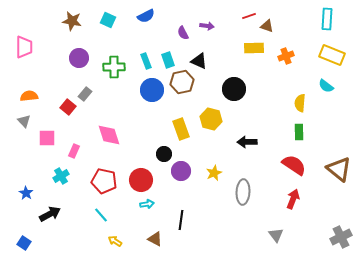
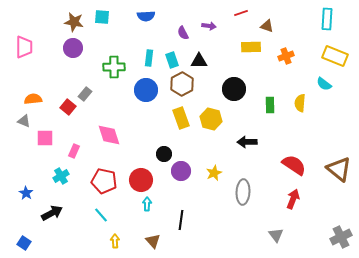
blue semicircle at (146, 16): rotated 24 degrees clockwise
red line at (249, 16): moved 8 px left, 3 px up
cyan square at (108, 20): moved 6 px left, 3 px up; rotated 21 degrees counterclockwise
brown star at (72, 21): moved 2 px right, 1 px down
purple arrow at (207, 26): moved 2 px right
yellow rectangle at (254, 48): moved 3 px left, 1 px up
yellow rectangle at (332, 55): moved 3 px right, 1 px down
purple circle at (79, 58): moved 6 px left, 10 px up
cyan rectangle at (168, 60): moved 4 px right
cyan rectangle at (146, 61): moved 3 px right, 3 px up; rotated 28 degrees clockwise
black triangle at (199, 61): rotated 24 degrees counterclockwise
brown hexagon at (182, 82): moved 2 px down; rotated 15 degrees counterclockwise
cyan semicircle at (326, 86): moved 2 px left, 2 px up
blue circle at (152, 90): moved 6 px left
orange semicircle at (29, 96): moved 4 px right, 3 px down
gray triangle at (24, 121): rotated 24 degrees counterclockwise
yellow rectangle at (181, 129): moved 11 px up
green rectangle at (299, 132): moved 29 px left, 27 px up
pink square at (47, 138): moved 2 px left
cyan arrow at (147, 204): rotated 80 degrees counterclockwise
black arrow at (50, 214): moved 2 px right, 1 px up
brown triangle at (155, 239): moved 2 px left, 2 px down; rotated 21 degrees clockwise
yellow arrow at (115, 241): rotated 56 degrees clockwise
